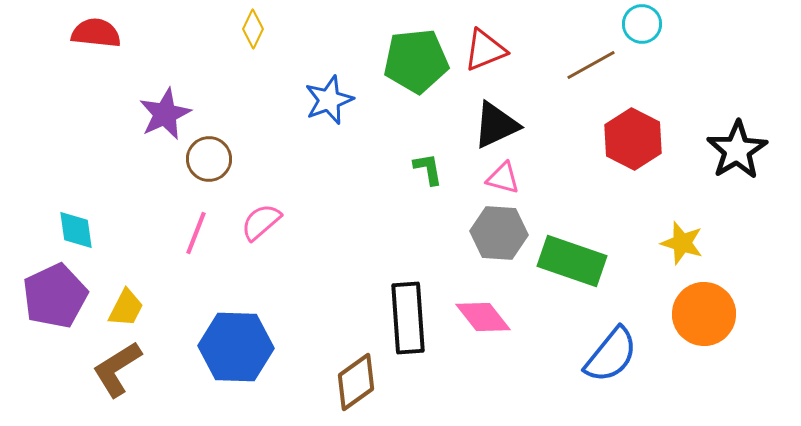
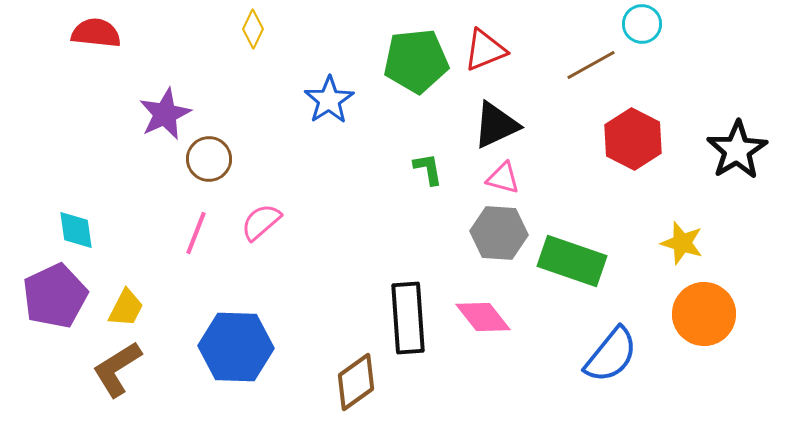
blue star: rotated 12 degrees counterclockwise
